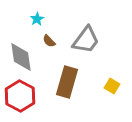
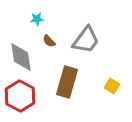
cyan star: rotated 24 degrees clockwise
